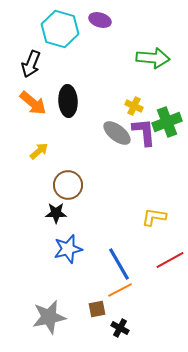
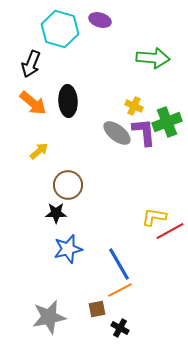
red line: moved 29 px up
